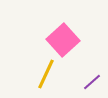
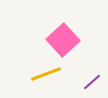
yellow line: rotated 44 degrees clockwise
